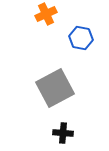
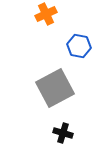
blue hexagon: moved 2 px left, 8 px down
black cross: rotated 12 degrees clockwise
